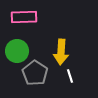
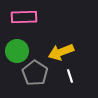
yellow arrow: rotated 65 degrees clockwise
